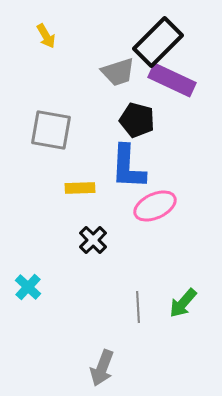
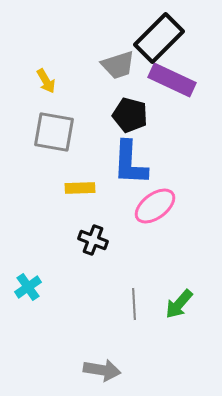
yellow arrow: moved 45 px down
black rectangle: moved 1 px right, 4 px up
gray trapezoid: moved 7 px up
black pentagon: moved 7 px left, 5 px up
gray square: moved 3 px right, 2 px down
blue L-shape: moved 2 px right, 4 px up
pink ellipse: rotated 12 degrees counterclockwise
black cross: rotated 24 degrees counterclockwise
cyan cross: rotated 12 degrees clockwise
green arrow: moved 4 px left, 1 px down
gray line: moved 4 px left, 3 px up
gray arrow: moved 2 px down; rotated 102 degrees counterclockwise
